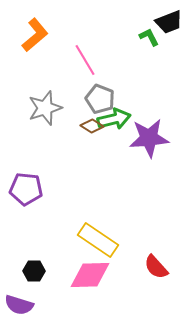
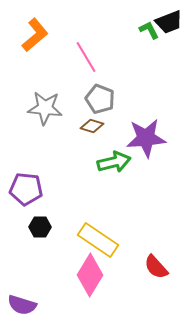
green L-shape: moved 7 px up
pink line: moved 1 px right, 3 px up
gray star: rotated 24 degrees clockwise
green arrow: moved 43 px down
brown diamond: rotated 15 degrees counterclockwise
purple star: moved 3 px left
black hexagon: moved 6 px right, 44 px up
pink diamond: rotated 57 degrees counterclockwise
purple semicircle: moved 3 px right
